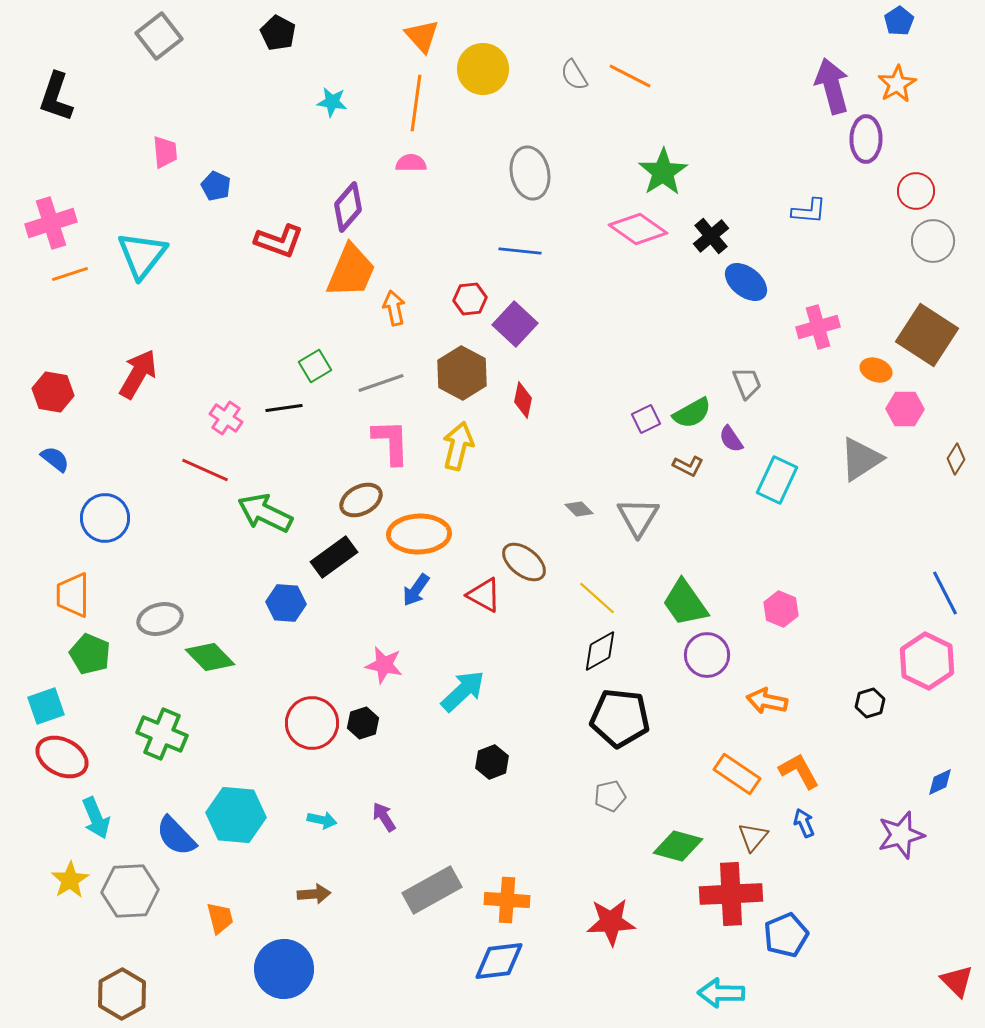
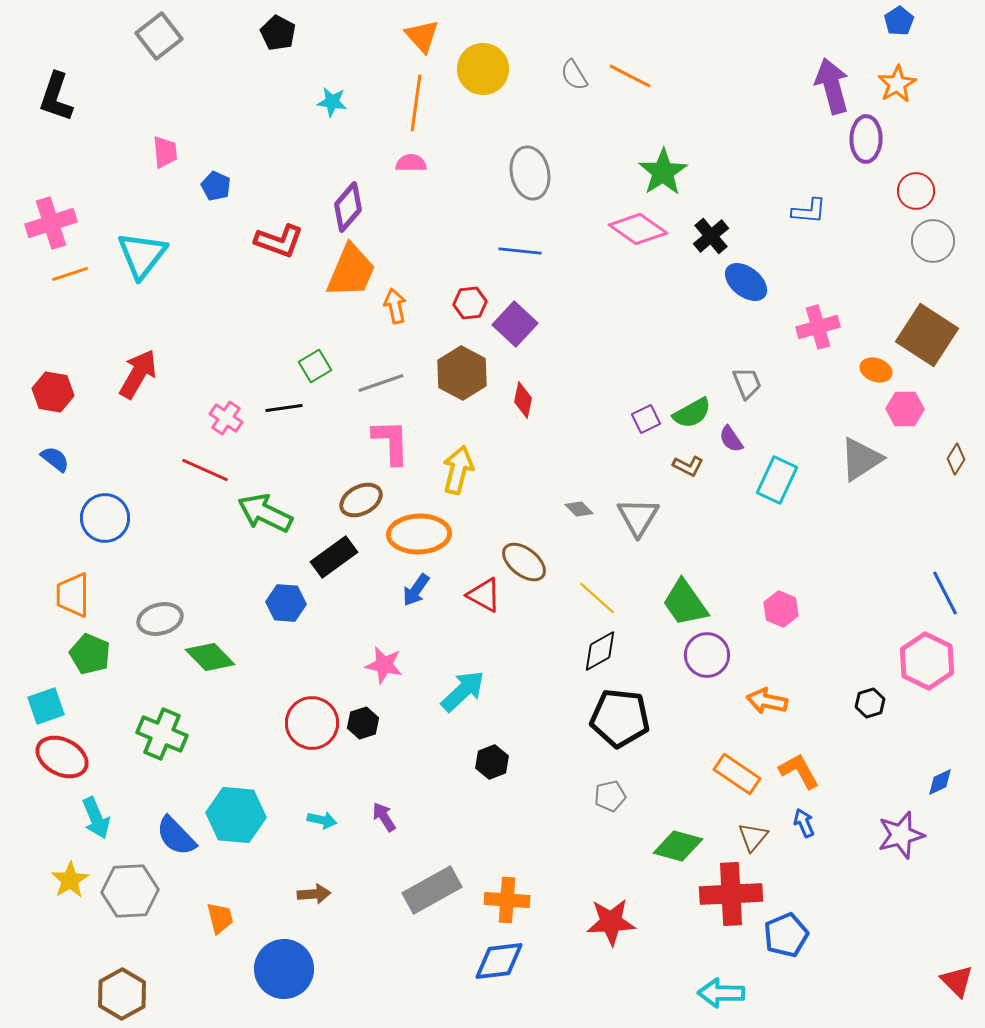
red hexagon at (470, 299): moved 4 px down
orange arrow at (394, 308): moved 1 px right, 2 px up
yellow arrow at (458, 446): moved 24 px down
